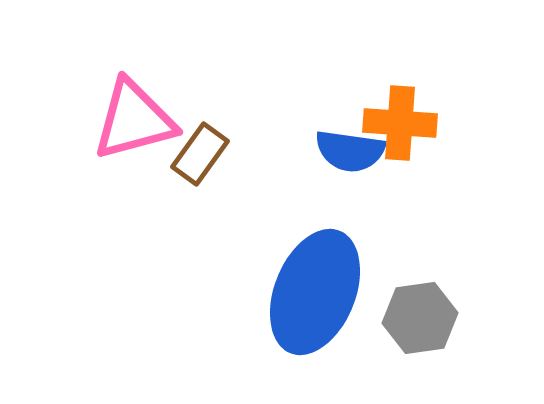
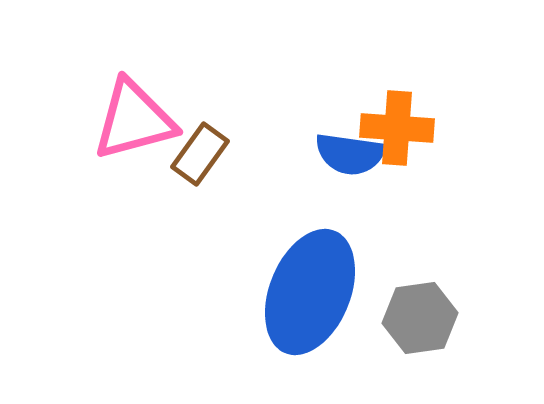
orange cross: moved 3 px left, 5 px down
blue semicircle: moved 3 px down
blue ellipse: moved 5 px left
